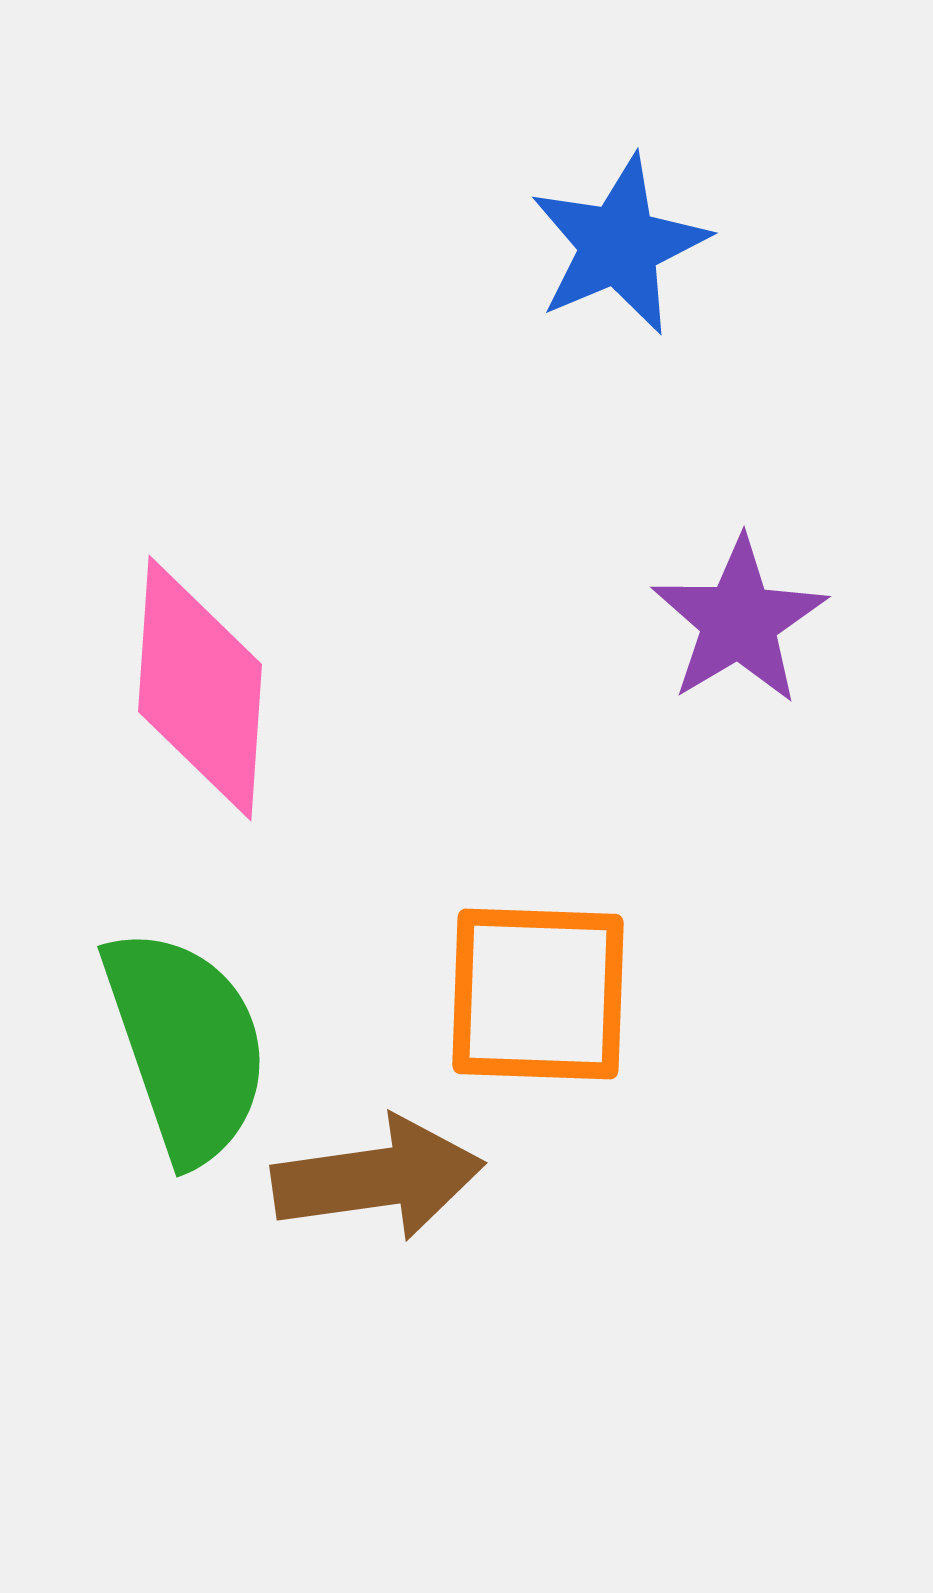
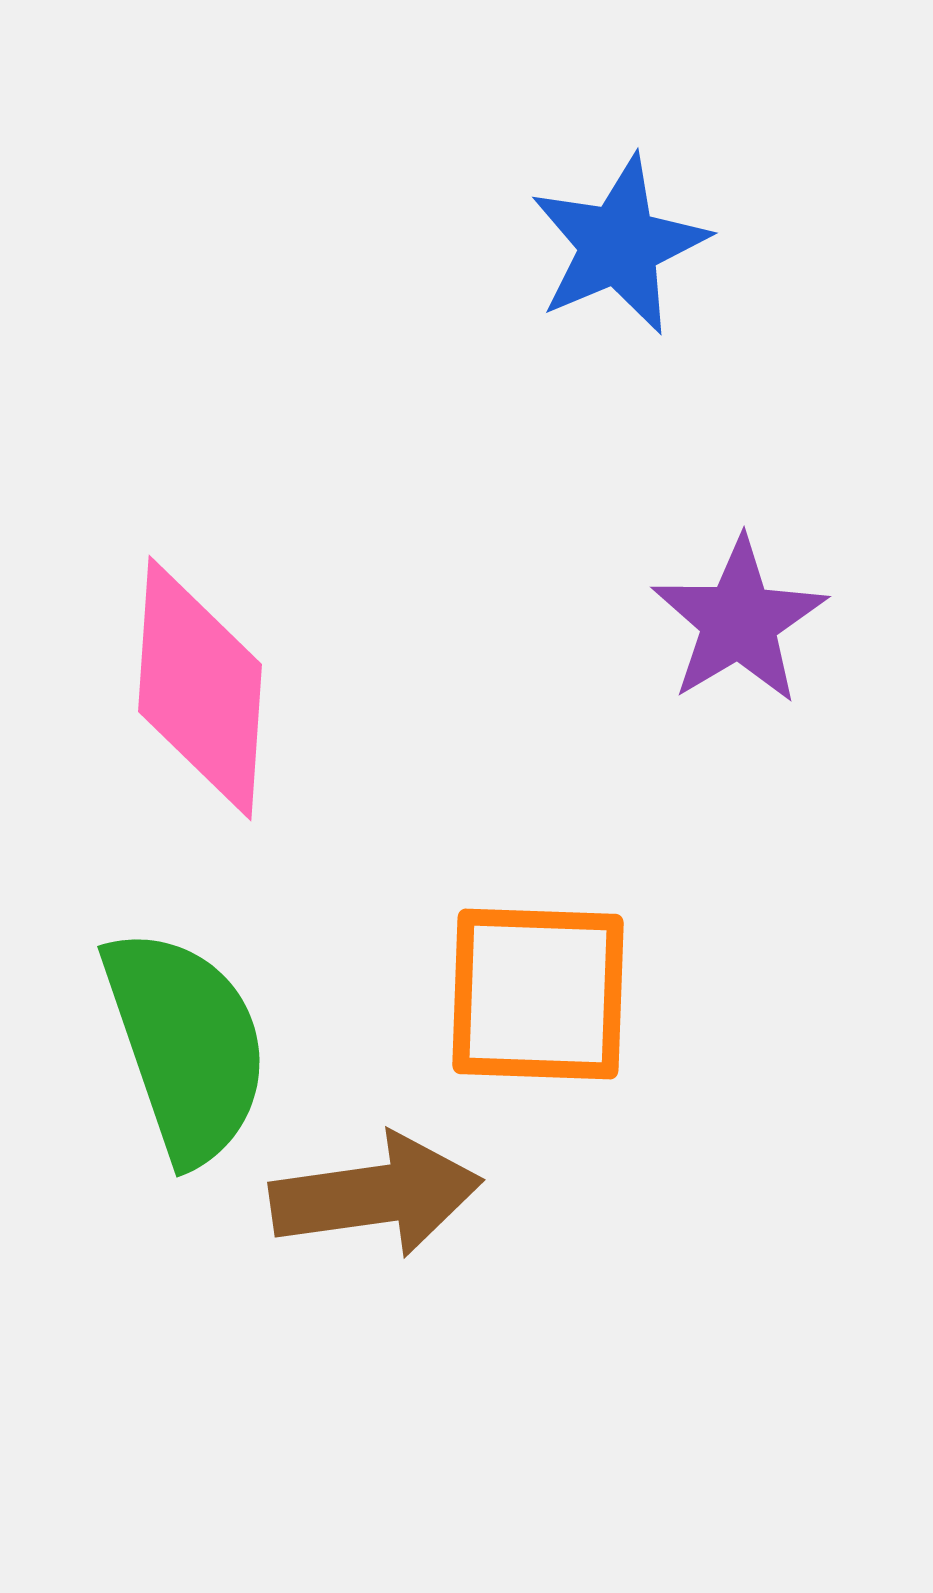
brown arrow: moved 2 px left, 17 px down
